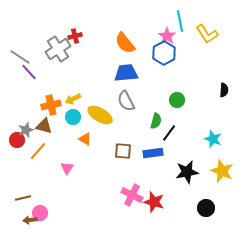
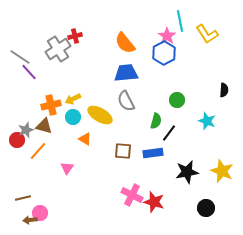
cyan star: moved 6 px left, 18 px up
